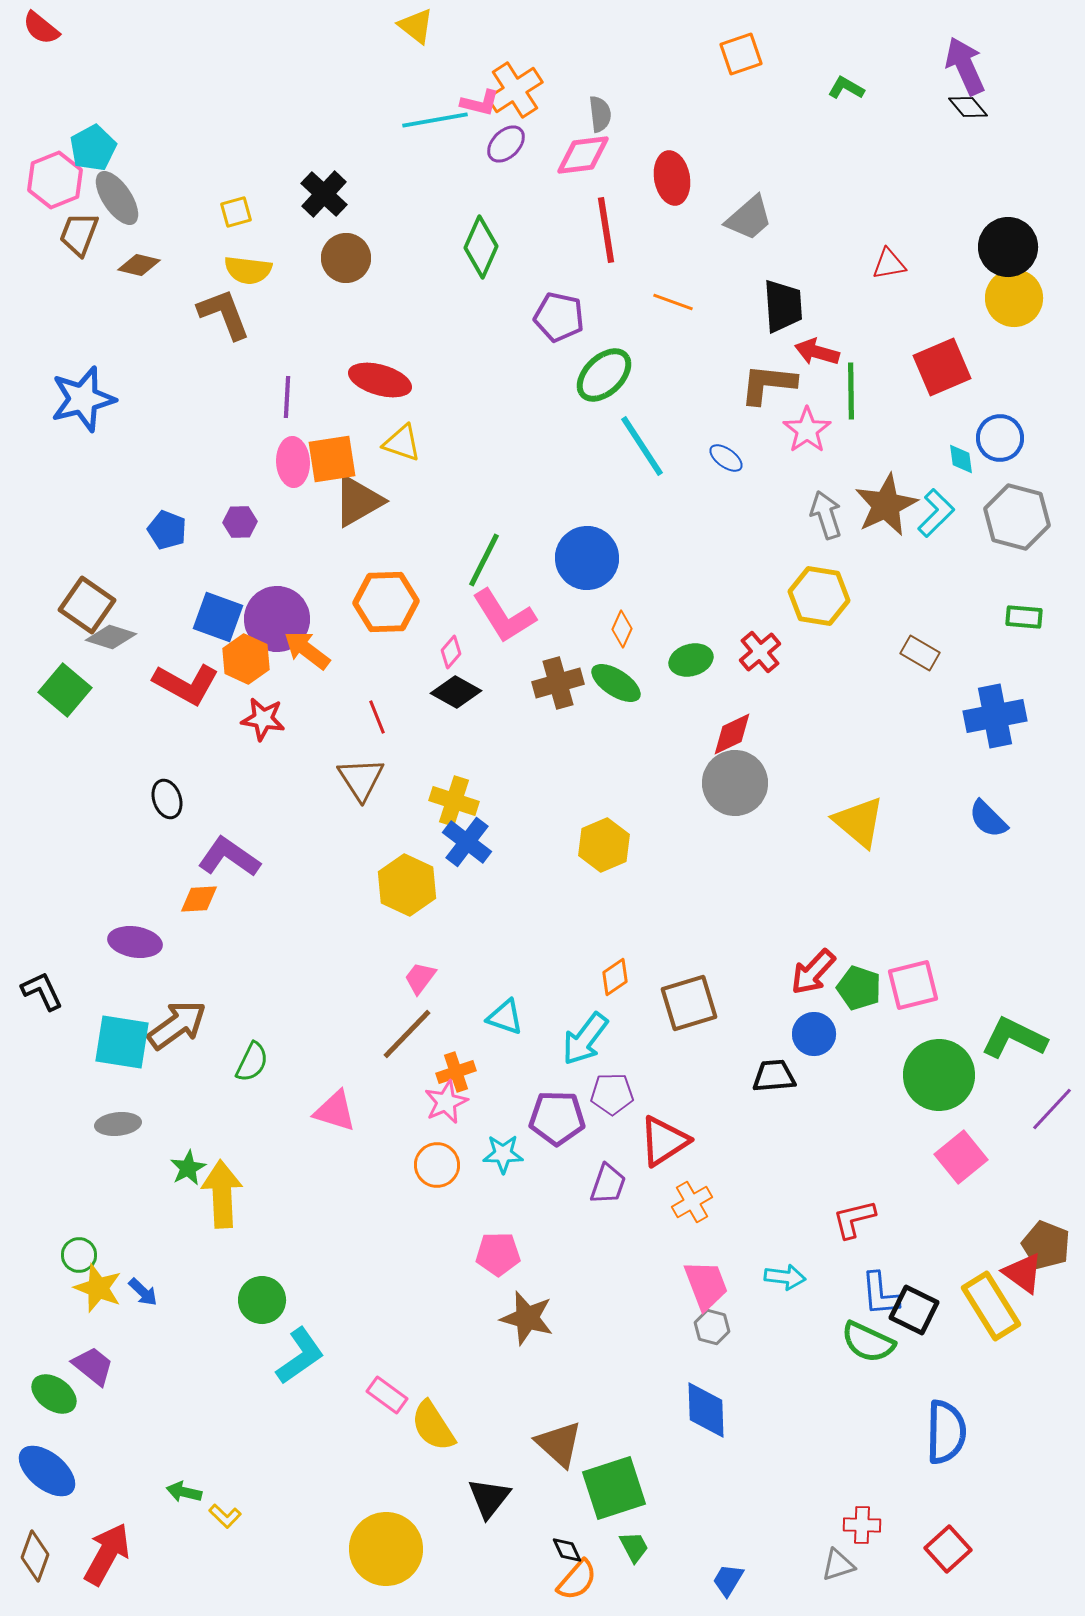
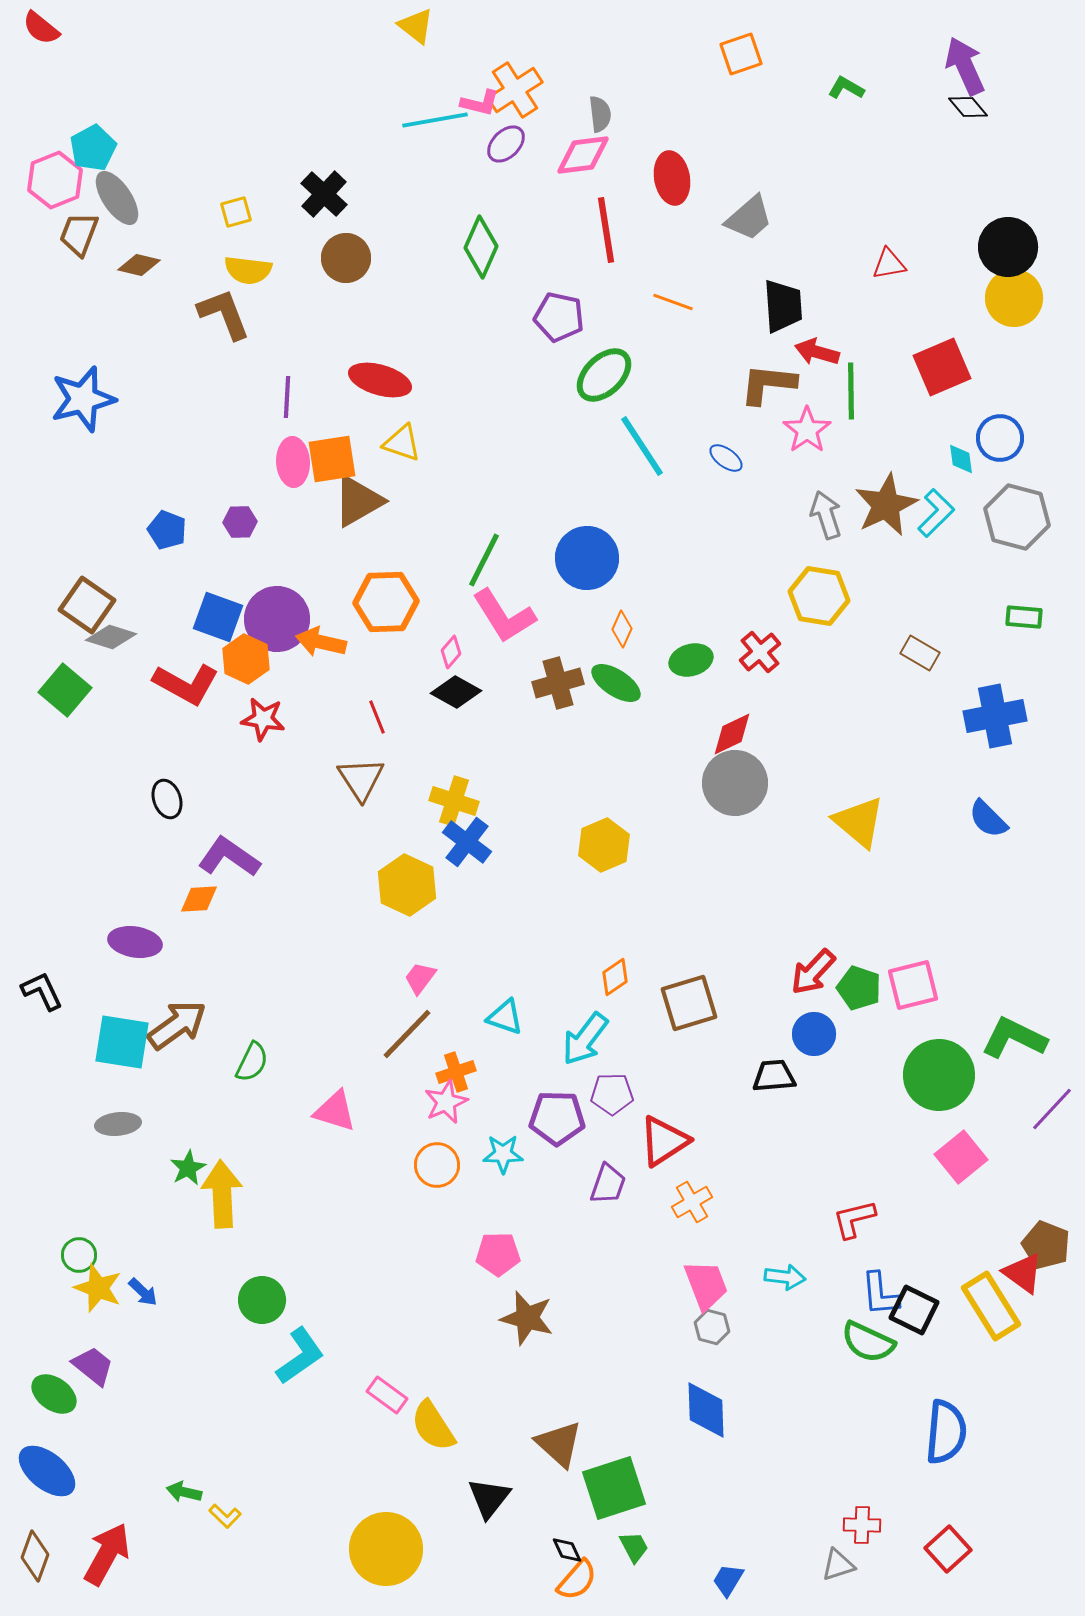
orange arrow at (307, 650): moved 14 px right, 8 px up; rotated 24 degrees counterclockwise
blue semicircle at (946, 1432): rotated 4 degrees clockwise
